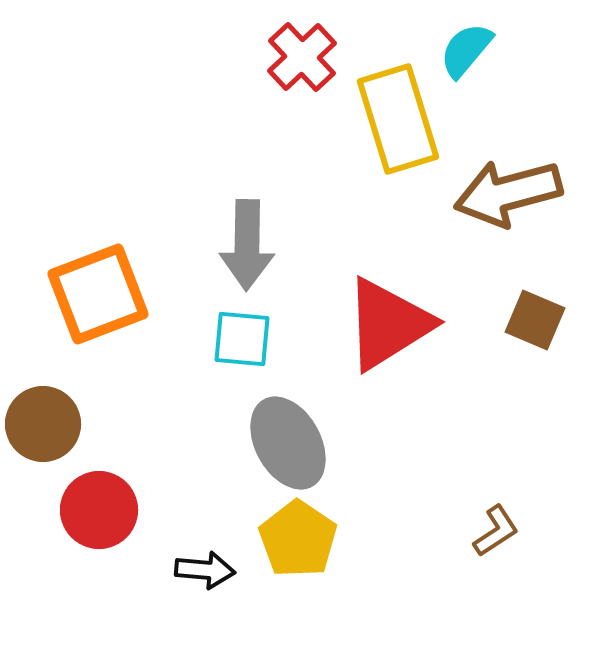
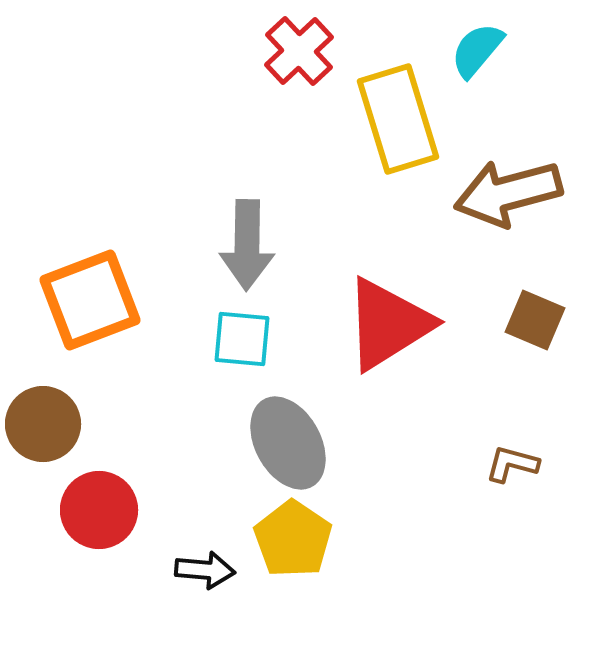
cyan semicircle: moved 11 px right
red cross: moved 3 px left, 6 px up
orange square: moved 8 px left, 6 px down
brown L-shape: moved 16 px right, 67 px up; rotated 132 degrees counterclockwise
yellow pentagon: moved 5 px left
